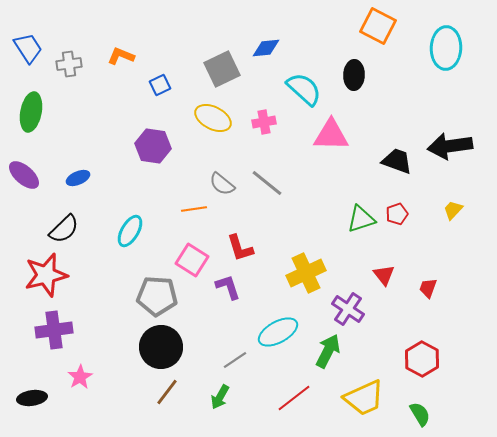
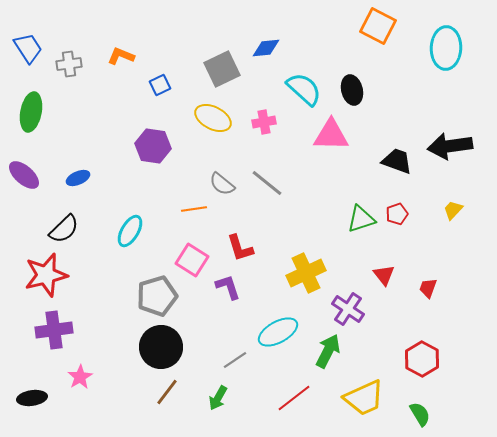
black ellipse at (354, 75): moved 2 px left, 15 px down; rotated 16 degrees counterclockwise
gray pentagon at (157, 296): rotated 21 degrees counterclockwise
green arrow at (220, 397): moved 2 px left, 1 px down
